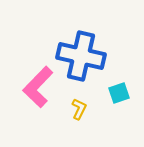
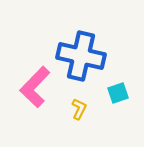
pink L-shape: moved 3 px left
cyan square: moved 1 px left
